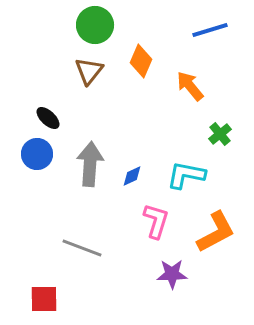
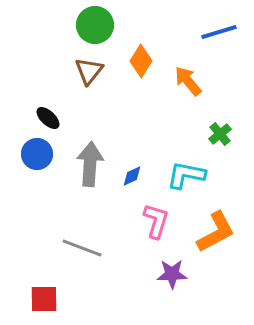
blue line: moved 9 px right, 2 px down
orange diamond: rotated 8 degrees clockwise
orange arrow: moved 2 px left, 5 px up
